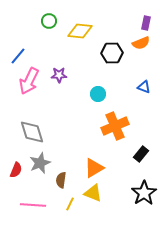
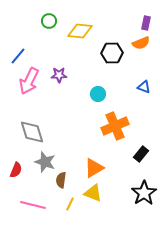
gray star: moved 5 px right, 1 px up; rotated 30 degrees counterclockwise
pink line: rotated 10 degrees clockwise
